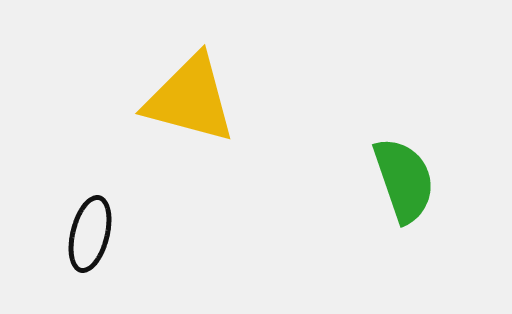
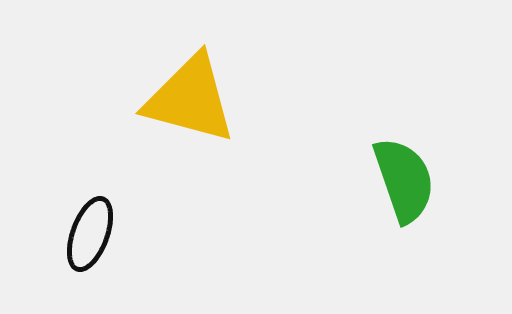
black ellipse: rotated 6 degrees clockwise
